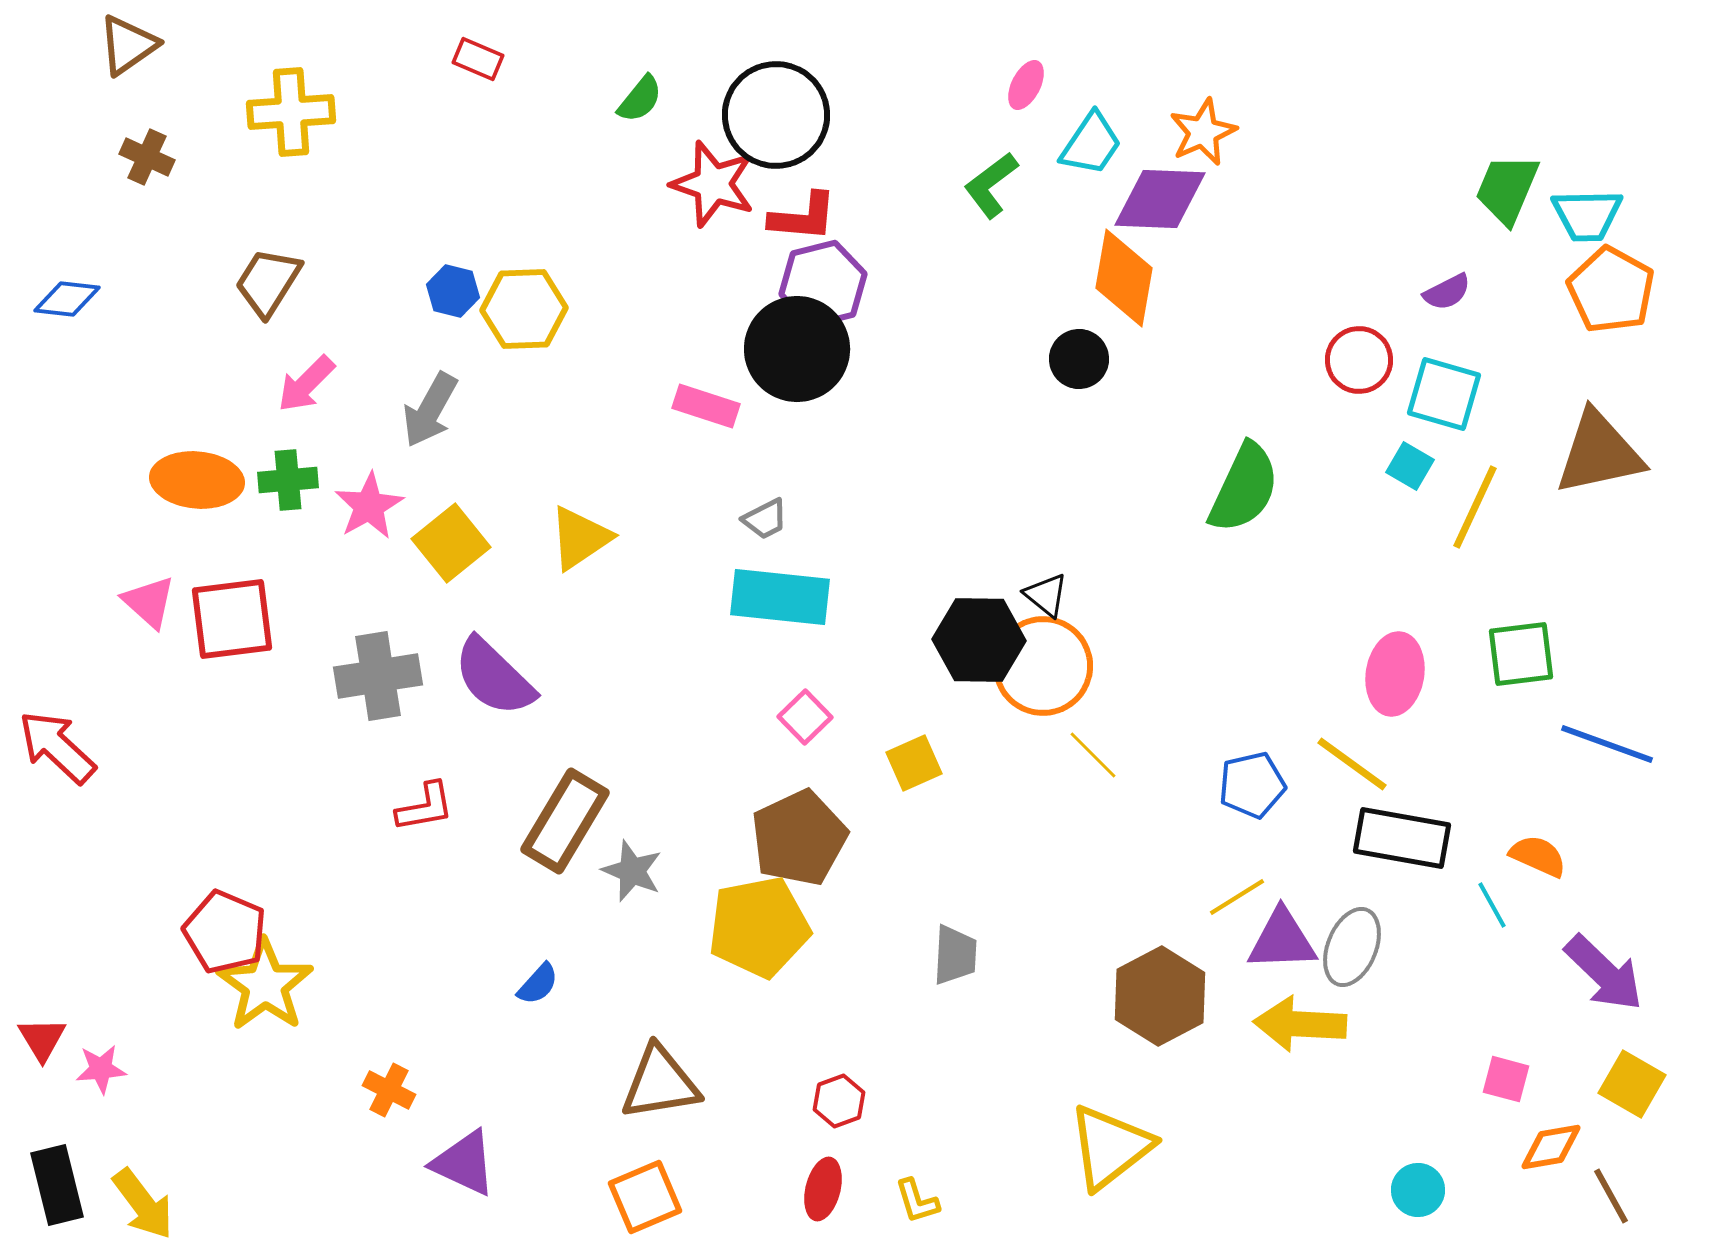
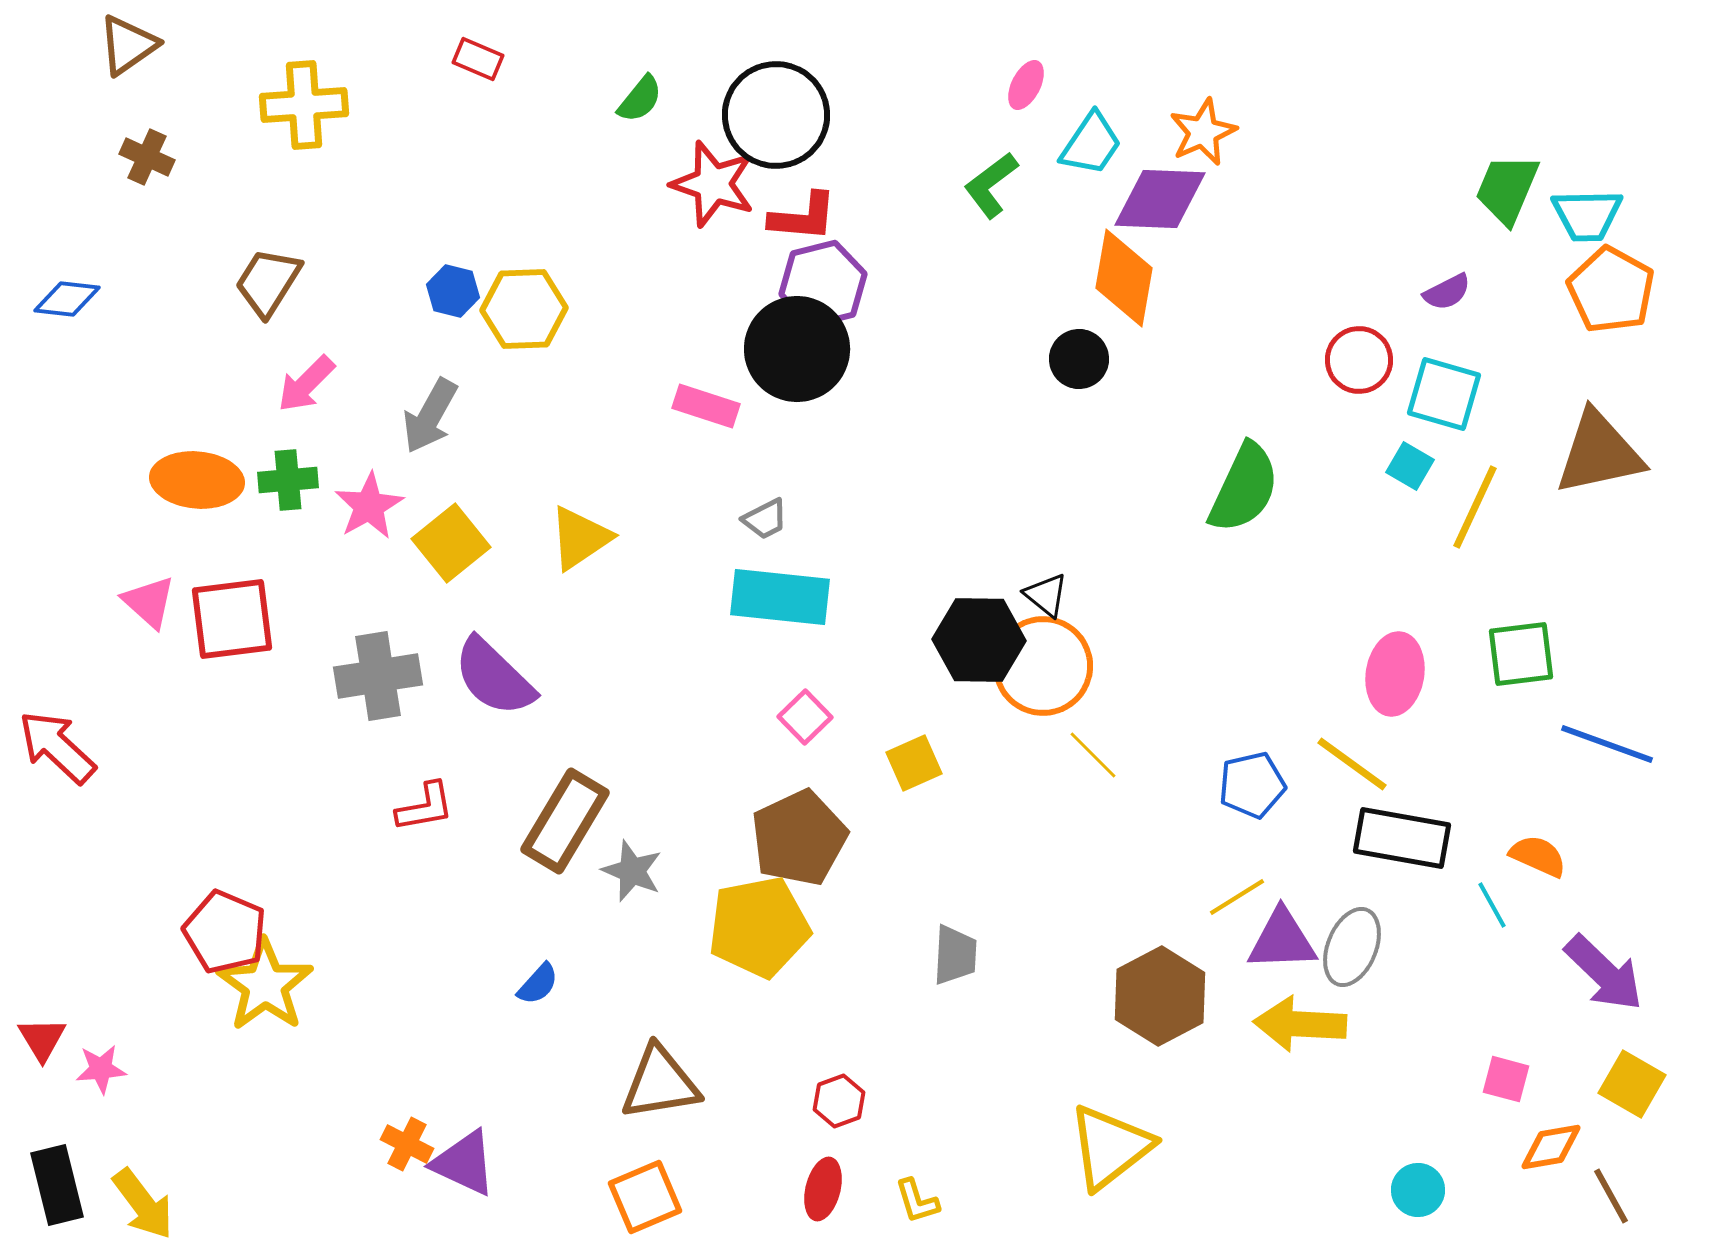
yellow cross at (291, 112): moved 13 px right, 7 px up
gray arrow at (430, 410): moved 6 px down
orange cross at (389, 1090): moved 18 px right, 54 px down
